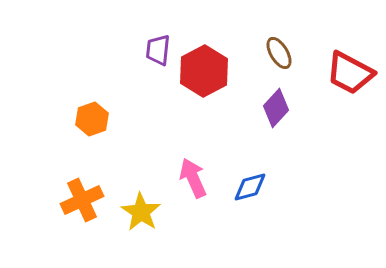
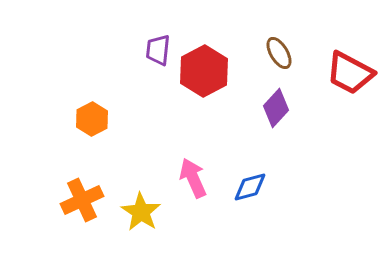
orange hexagon: rotated 8 degrees counterclockwise
